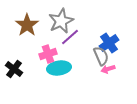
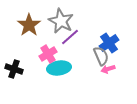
gray star: rotated 20 degrees counterclockwise
brown star: moved 2 px right
pink cross: rotated 12 degrees counterclockwise
black cross: rotated 18 degrees counterclockwise
